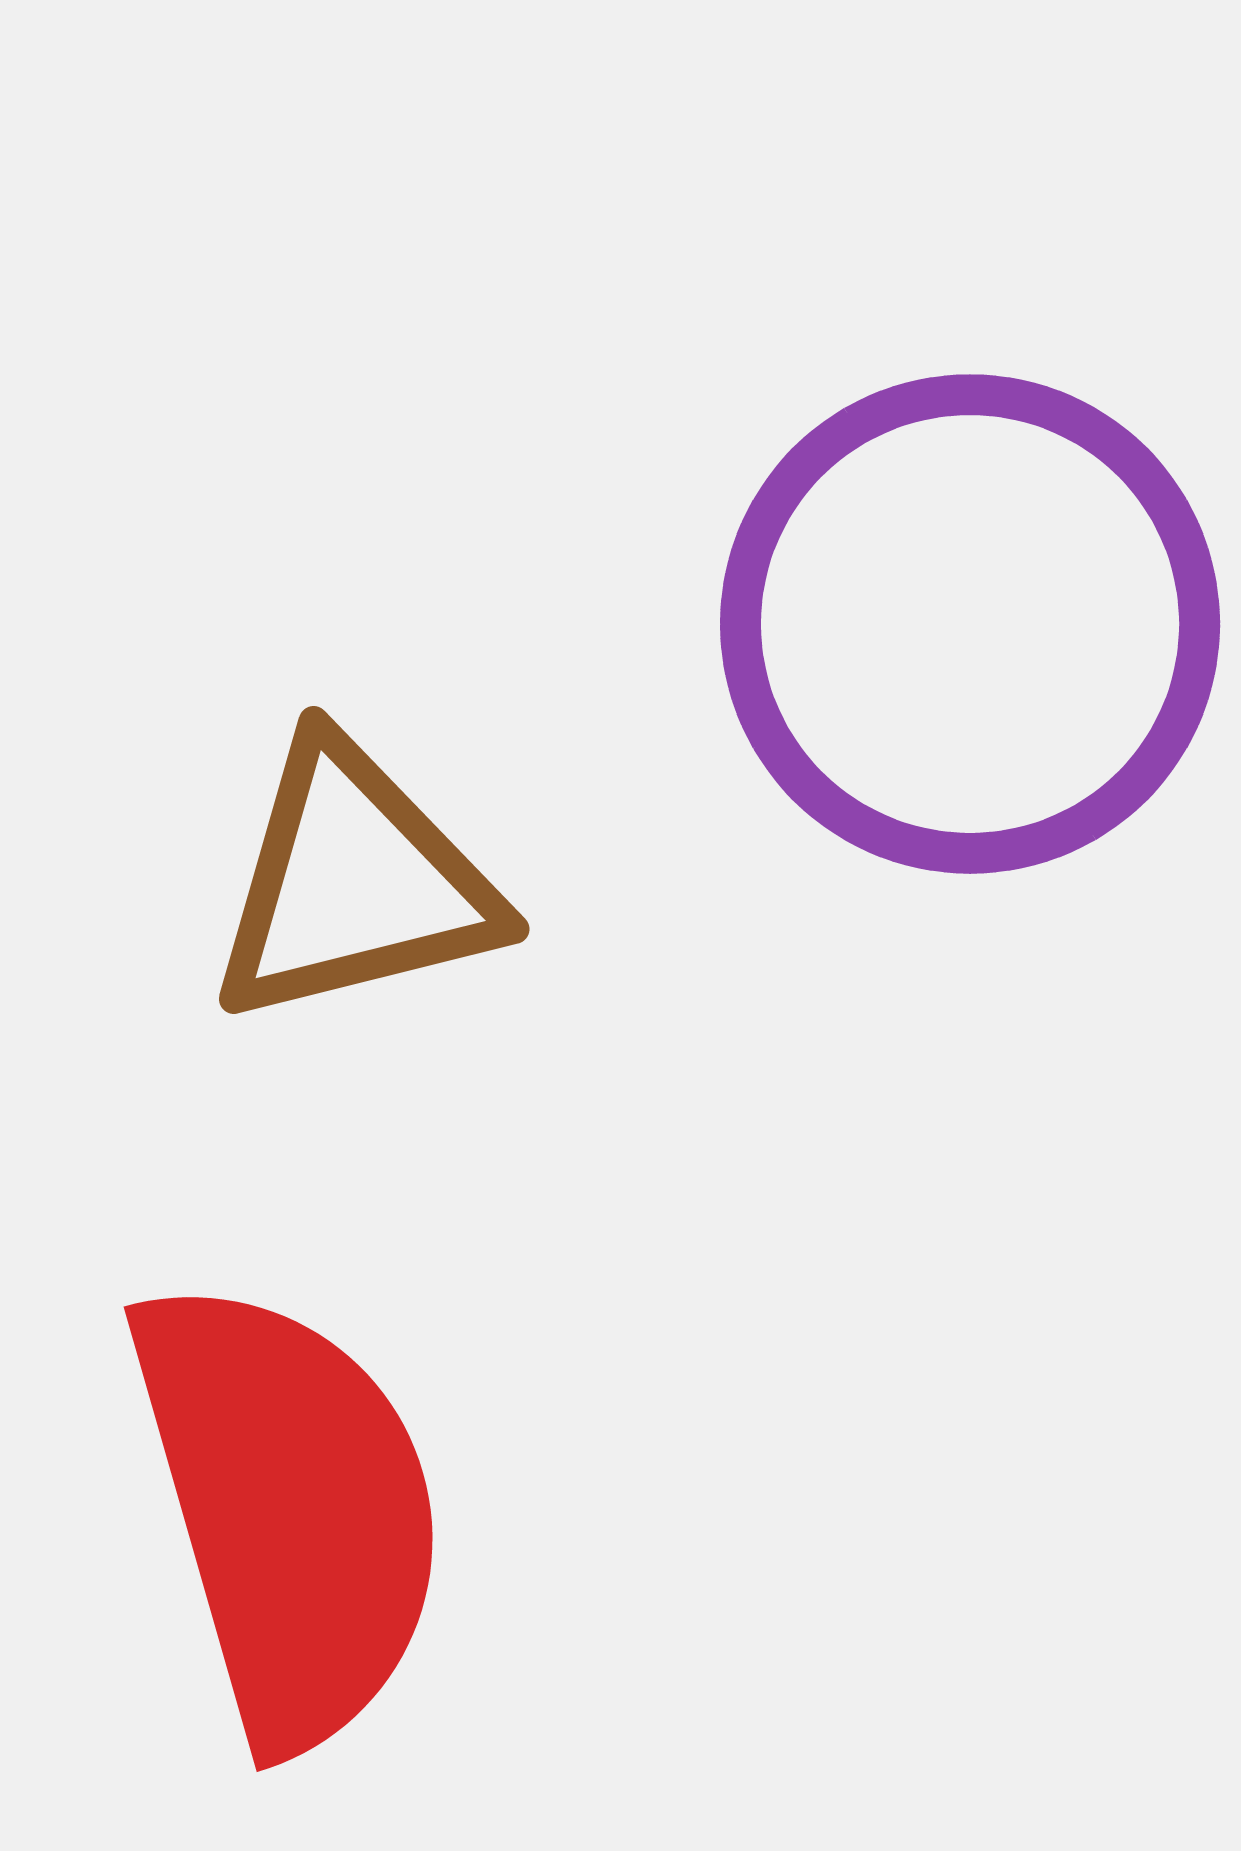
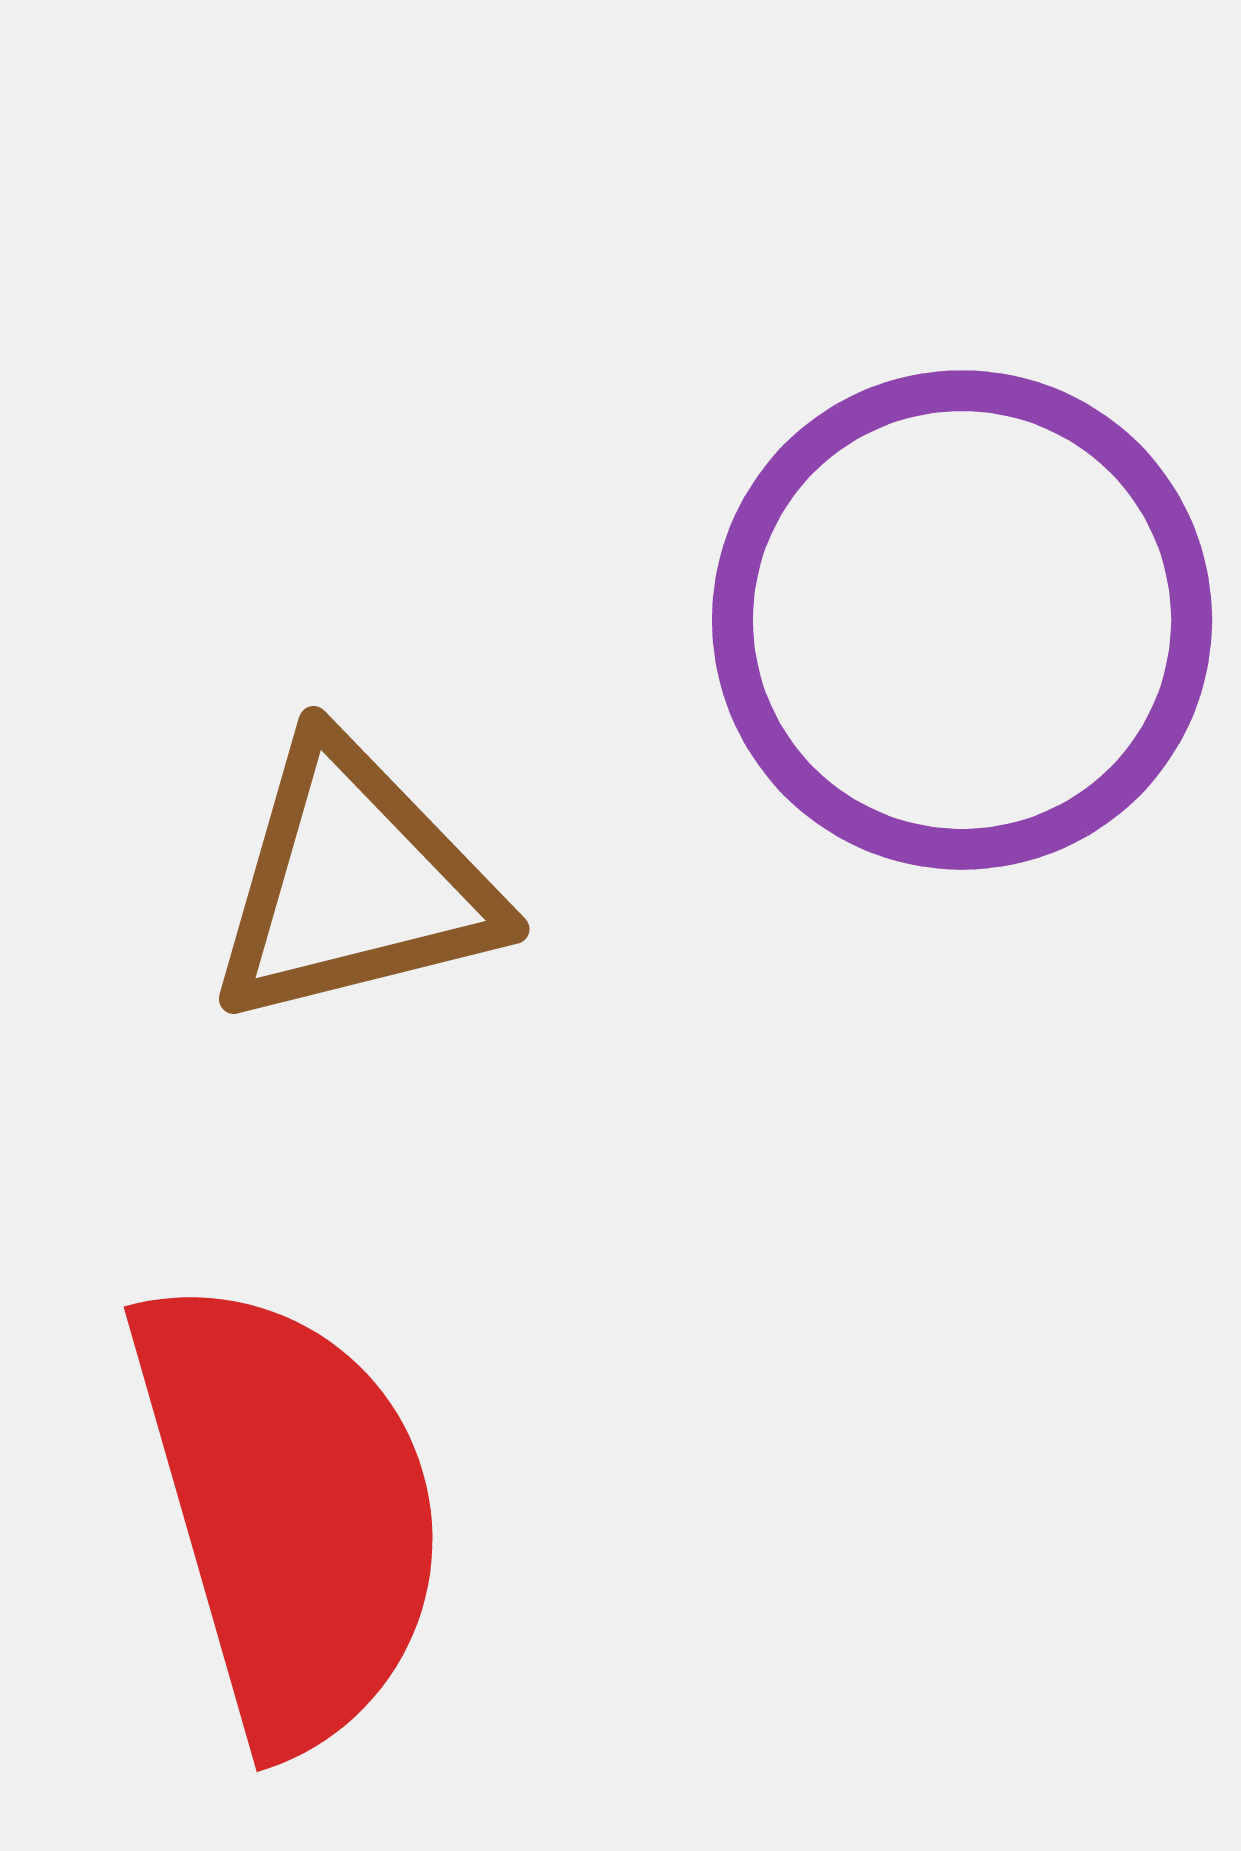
purple circle: moved 8 px left, 4 px up
